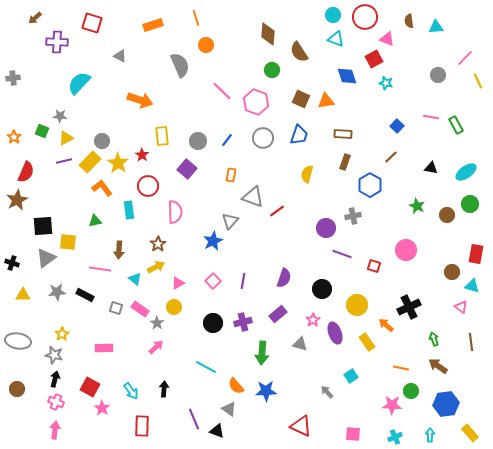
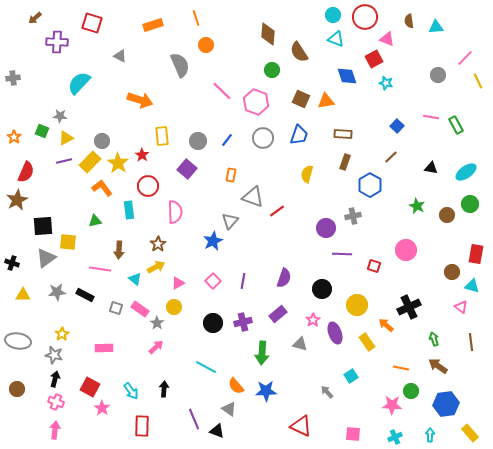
purple line at (342, 254): rotated 18 degrees counterclockwise
